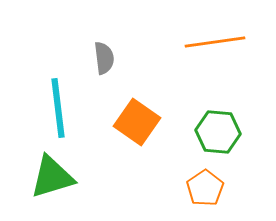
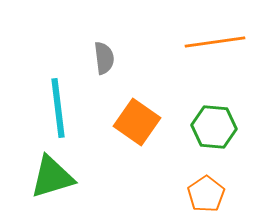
green hexagon: moved 4 px left, 5 px up
orange pentagon: moved 1 px right, 6 px down
